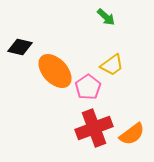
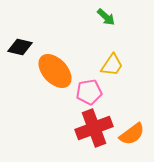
yellow trapezoid: rotated 20 degrees counterclockwise
pink pentagon: moved 1 px right, 5 px down; rotated 25 degrees clockwise
